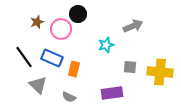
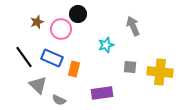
gray arrow: rotated 90 degrees counterclockwise
purple rectangle: moved 10 px left
gray semicircle: moved 10 px left, 3 px down
